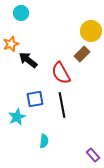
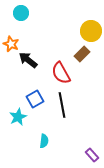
orange star: rotated 28 degrees counterclockwise
blue square: rotated 18 degrees counterclockwise
cyan star: moved 1 px right
purple rectangle: moved 1 px left
